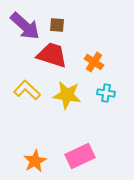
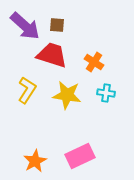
yellow L-shape: rotated 80 degrees clockwise
